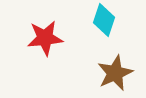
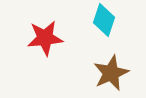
brown star: moved 4 px left
